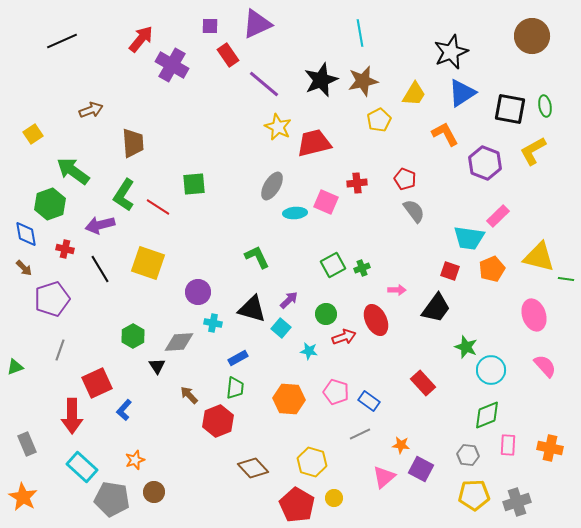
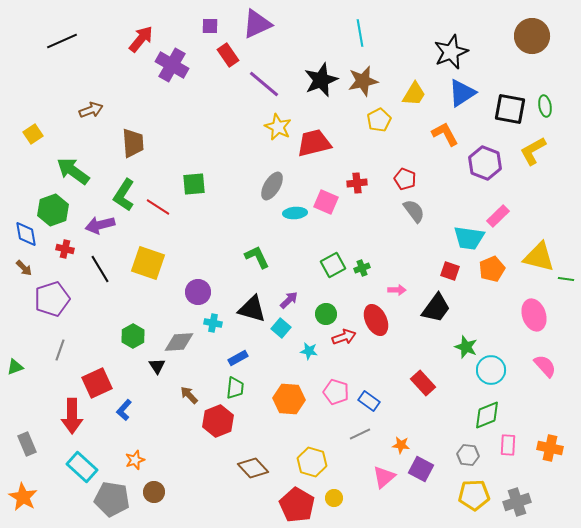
green hexagon at (50, 204): moved 3 px right, 6 px down
